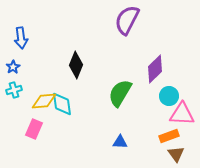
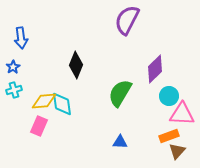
pink rectangle: moved 5 px right, 3 px up
brown triangle: moved 1 px right, 3 px up; rotated 18 degrees clockwise
